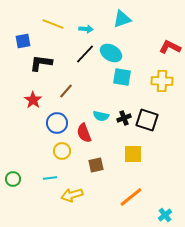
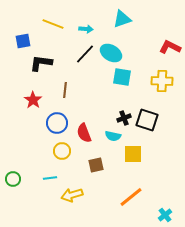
brown line: moved 1 px left, 1 px up; rotated 35 degrees counterclockwise
cyan semicircle: moved 12 px right, 20 px down
